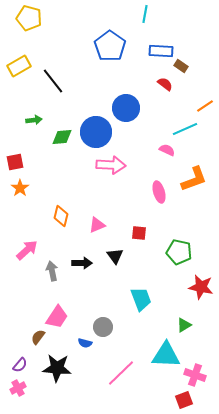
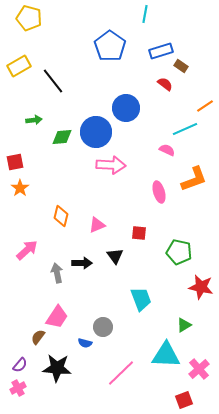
blue rectangle at (161, 51): rotated 20 degrees counterclockwise
gray arrow at (52, 271): moved 5 px right, 2 px down
pink cross at (195, 375): moved 4 px right, 6 px up; rotated 30 degrees clockwise
